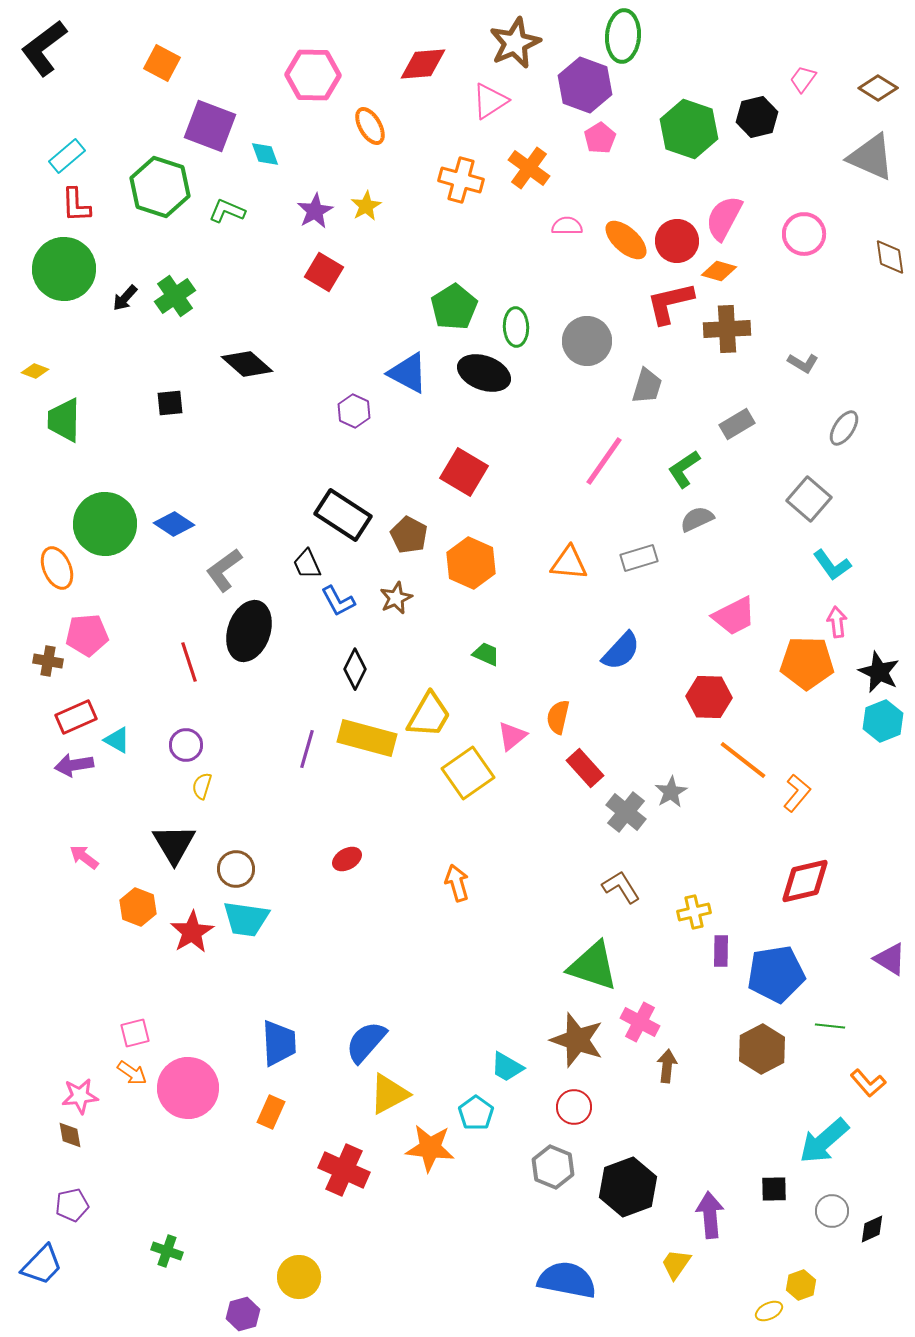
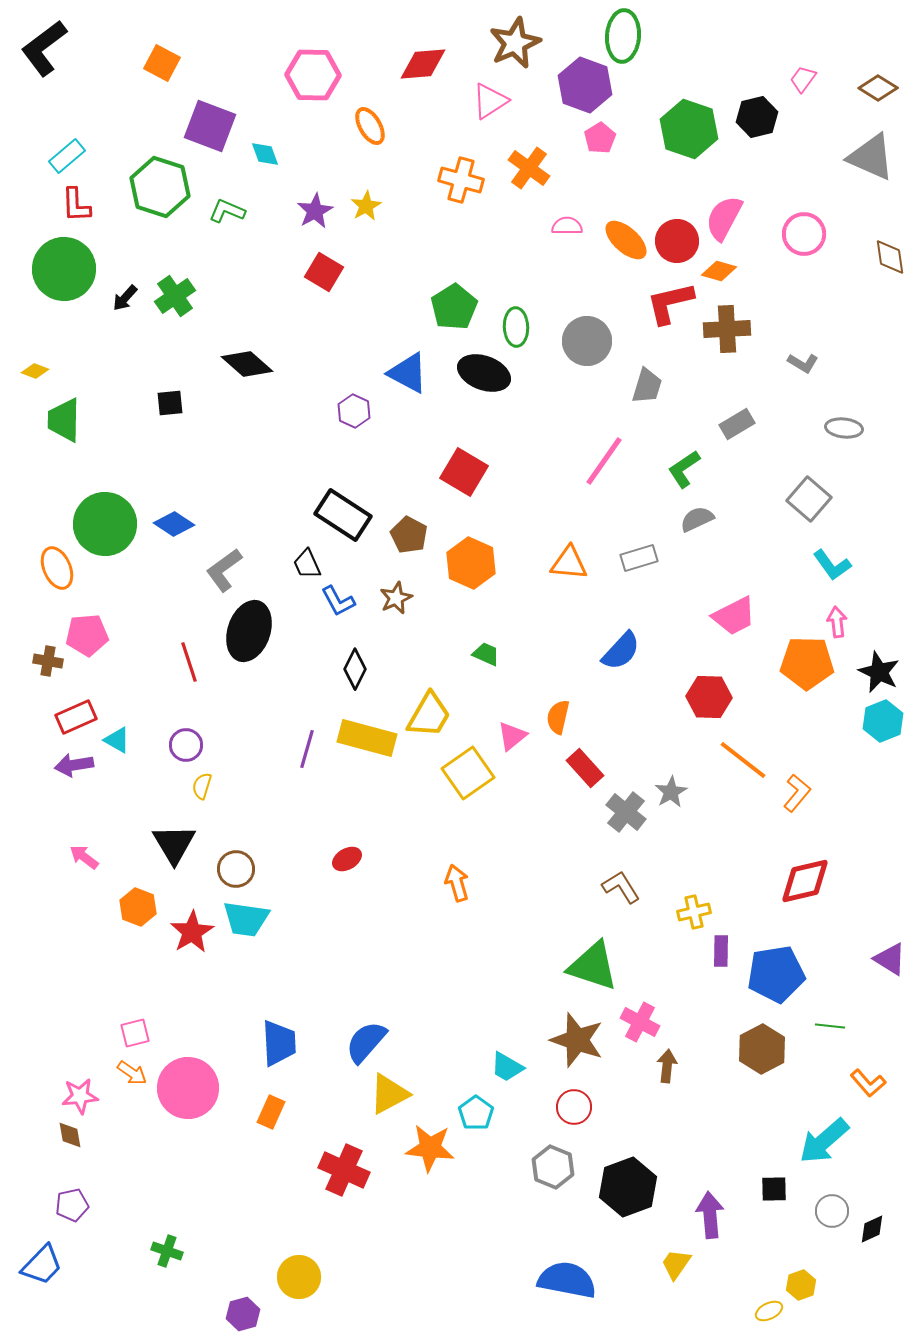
gray ellipse at (844, 428): rotated 63 degrees clockwise
